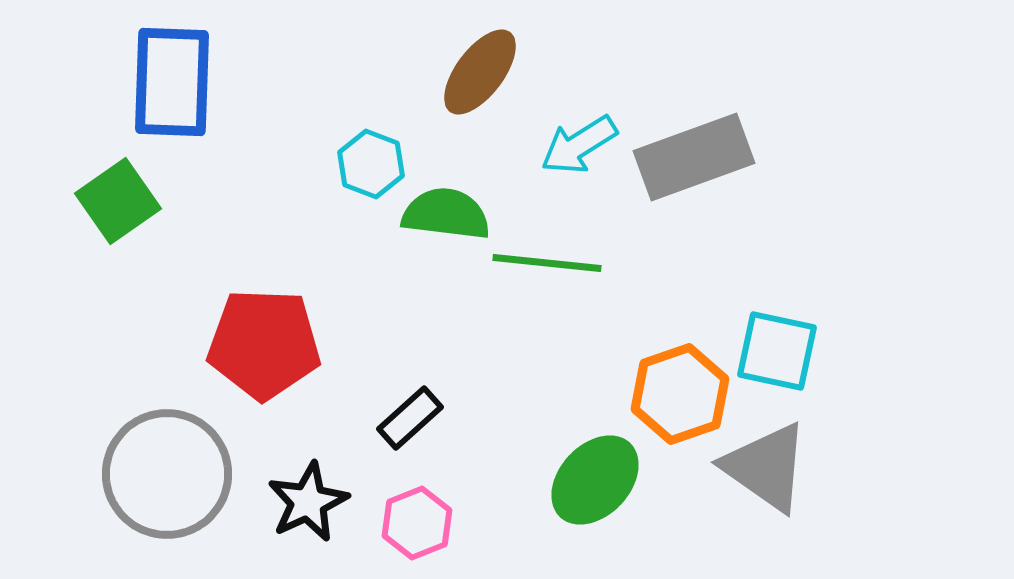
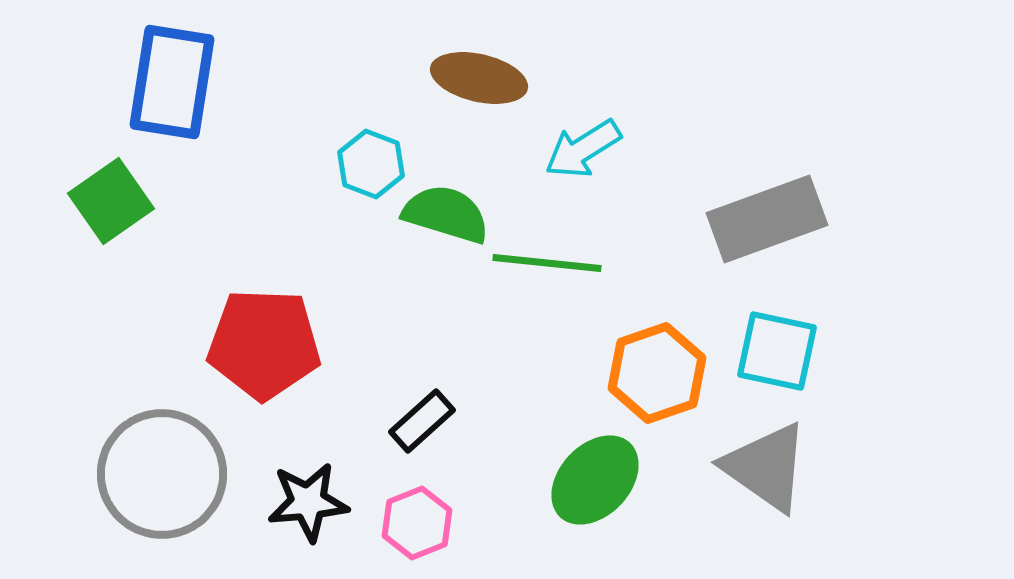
brown ellipse: moved 1 px left, 6 px down; rotated 66 degrees clockwise
blue rectangle: rotated 7 degrees clockwise
cyan arrow: moved 4 px right, 4 px down
gray rectangle: moved 73 px right, 62 px down
green square: moved 7 px left
green semicircle: rotated 10 degrees clockwise
orange hexagon: moved 23 px left, 21 px up
black rectangle: moved 12 px right, 3 px down
gray circle: moved 5 px left
black star: rotated 20 degrees clockwise
